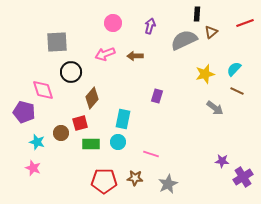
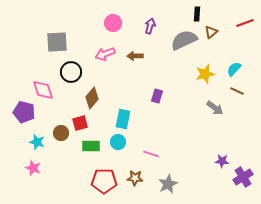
green rectangle: moved 2 px down
